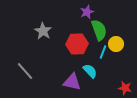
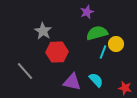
green semicircle: moved 2 px left, 3 px down; rotated 85 degrees counterclockwise
red hexagon: moved 20 px left, 8 px down
cyan semicircle: moved 6 px right, 9 px down
